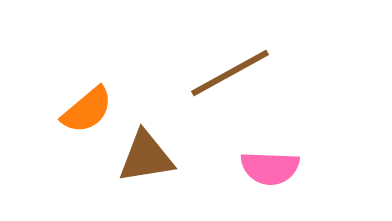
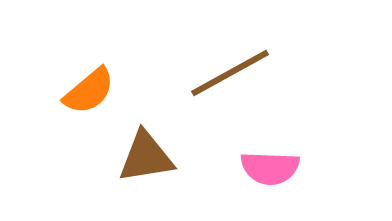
orange semicircle: moved 2 px right, 19 px up
